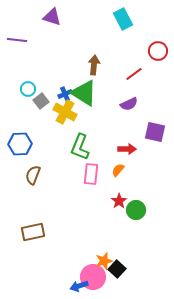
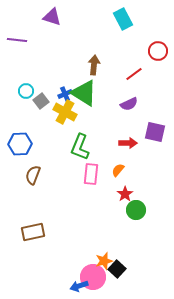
cyan circle: moved 2 px left, 2 px down
red arrow: moved 1 px right, 6 px up
red star: moved 6 px right, 7 px up
